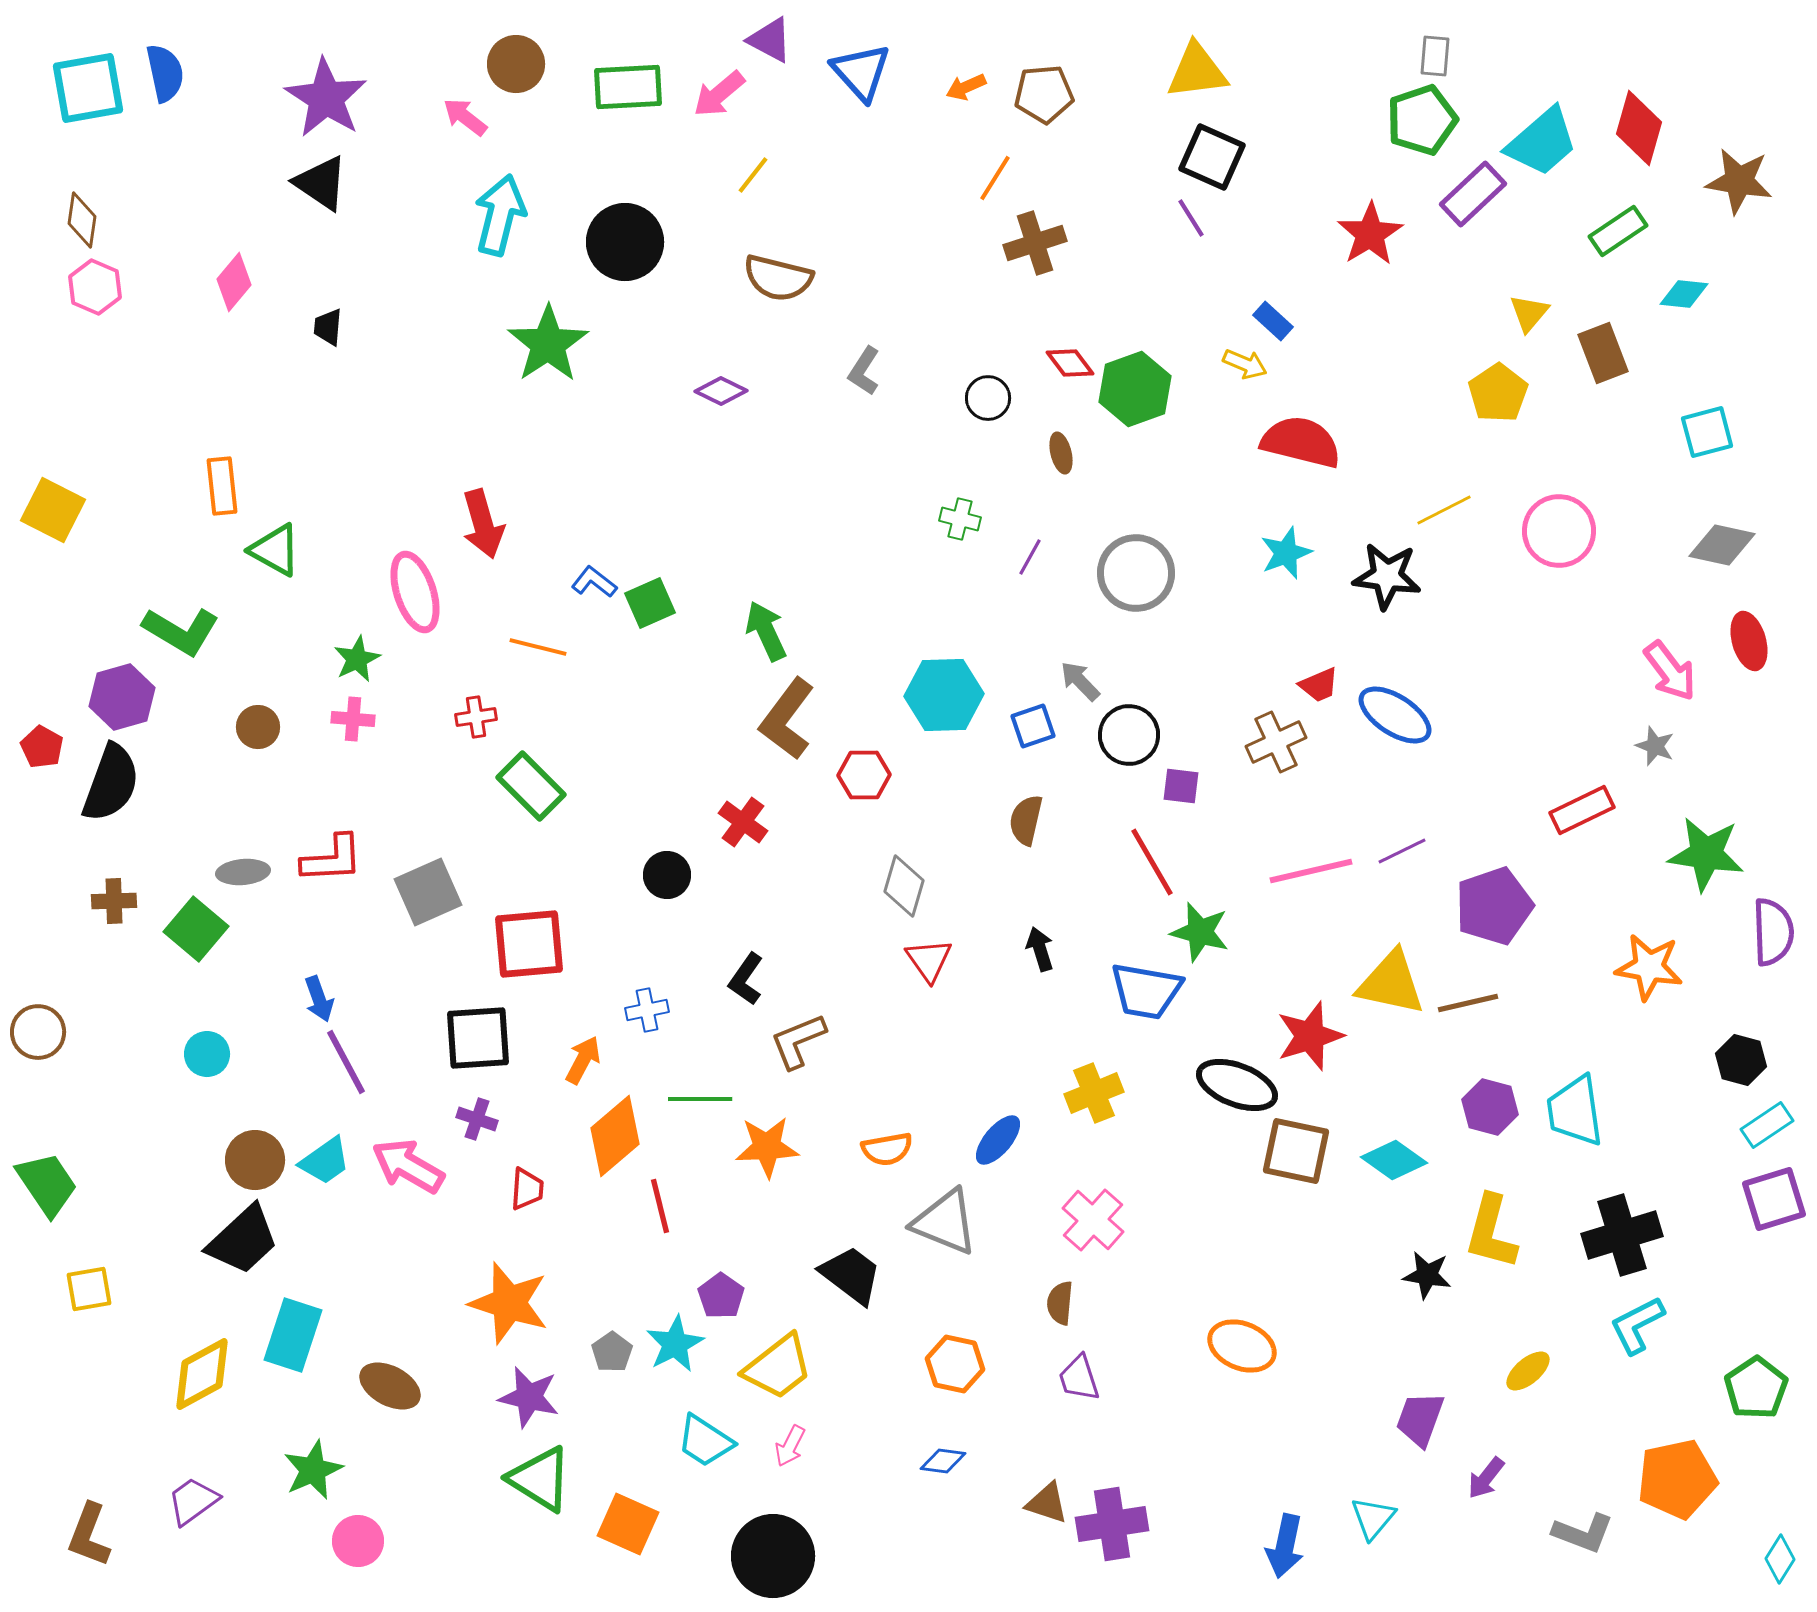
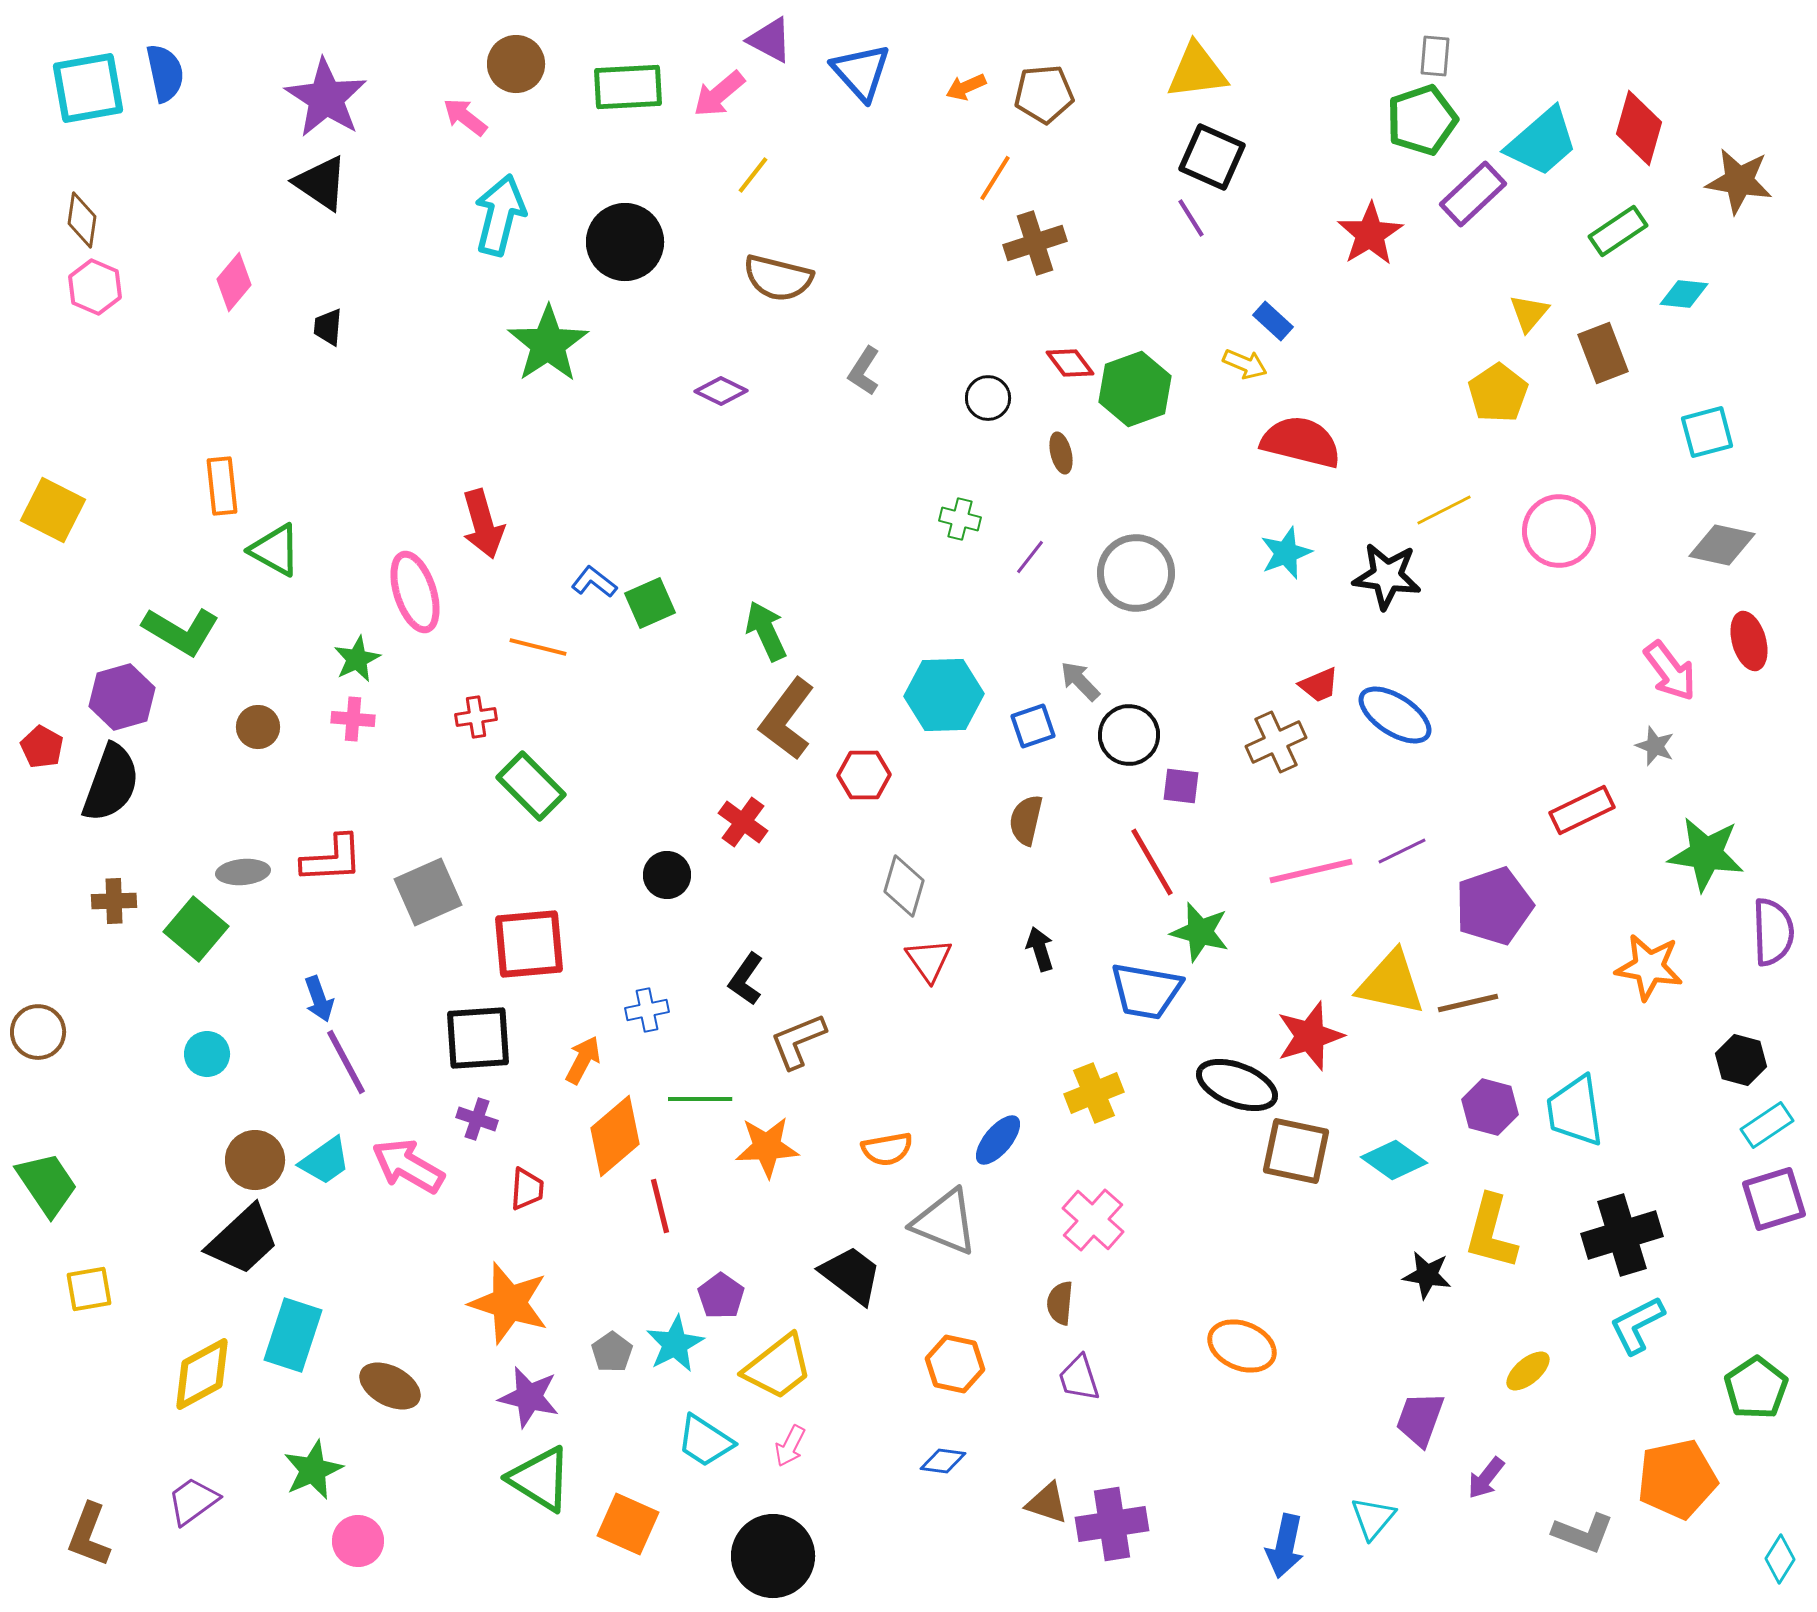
purple line at (1030, 557): rotated 9 degrees clockwise
